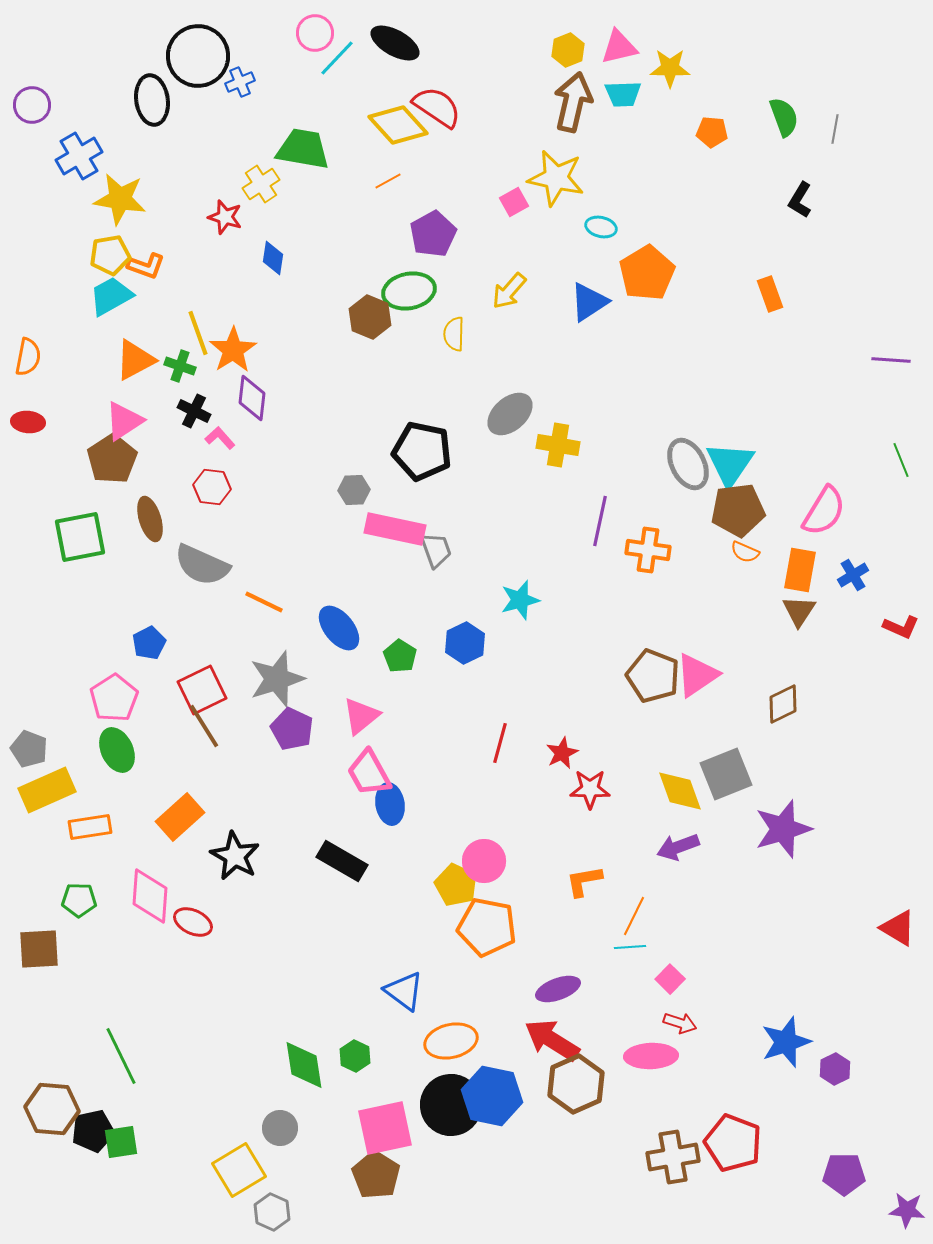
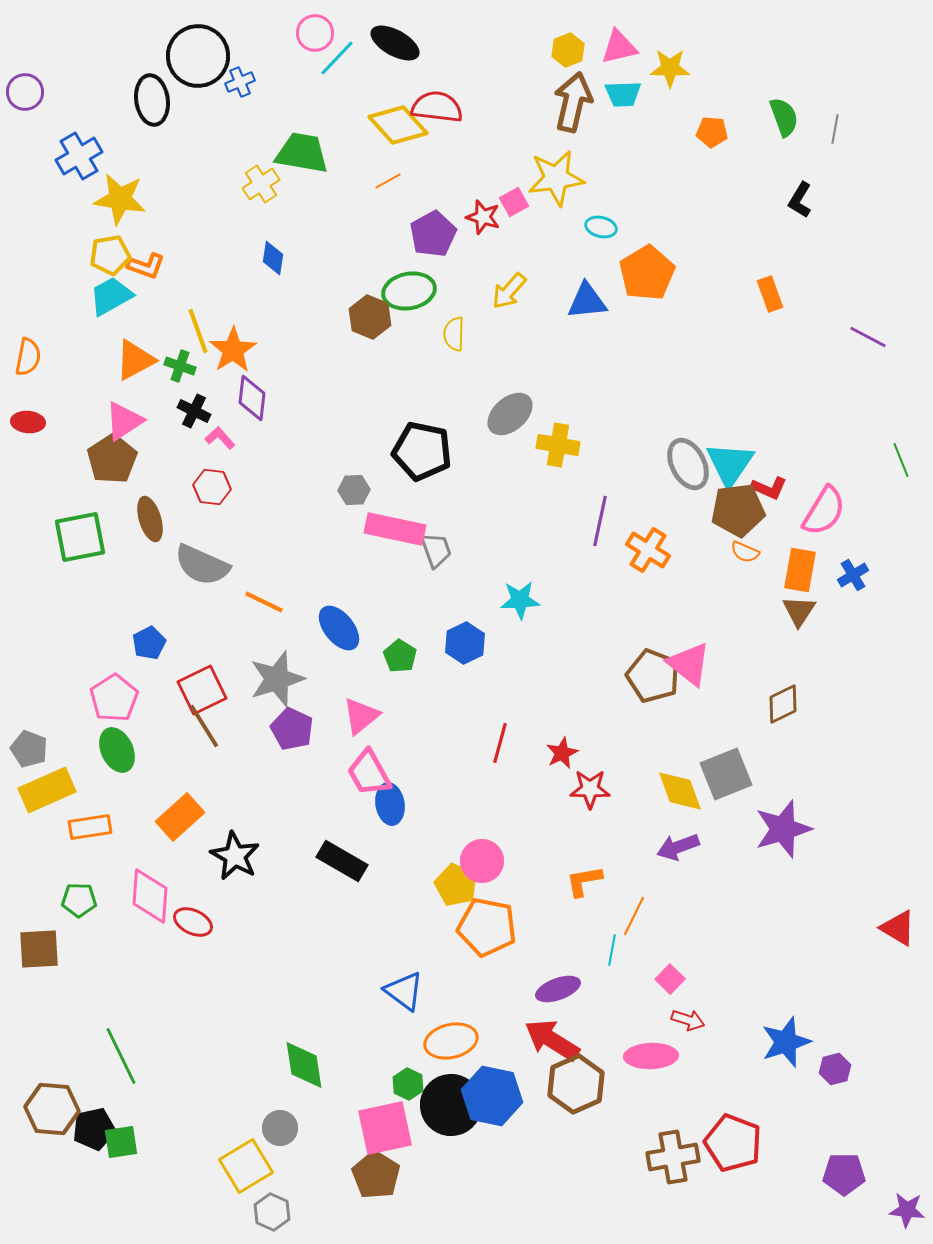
purple circle at (32, 105): moved 7 px left, 13 px up
red semicircle at (437, 107): rotated 27 degrees counterclockwise
green trapezoid at (303, 149): moved 1 px left, 4 px down
yellow star at (556, 178): rotated 20 degrees counterclockwise
red star at (225, 217): moved 258 px right
blue triangle at (589, 302): moved 2 px left, 1 px up; rotated 27 degrees clockwise
yellow line at (198, 333): moved 2 px up
purple line at (891, 360): moved 23 px left, 23 px up; rotated 24 degrees clockwise
orange cross at (648, 550): rotated 24 degrees clockwise
cyan star at (520, 600): rotated 12 degrees clockwise
red L-shape at (901, 627): moved 132 px left, 139 px up
pink triangle at (697, 675): moved 8 px left, 11 px up; rotated 48 degrees counterclockwise
pink circle at (484, 861): moved 2 px left
cyan line at (630, 947): moved 18 px left, 3 px down; rotated 76 degrees counterclockwise
red arrow at (680, 1023): moved 8 px right, 3 px up
green hexagon at (355, 1056): moved 53 px right, 28 px down
purple hexagon at (835, 1069): rotated 12 degrees clockwise
black pentagon at (93, 1131): moved 1 px right, 2 px up
yellow square at (239, 1170): moved 7 px right, 4 px up
